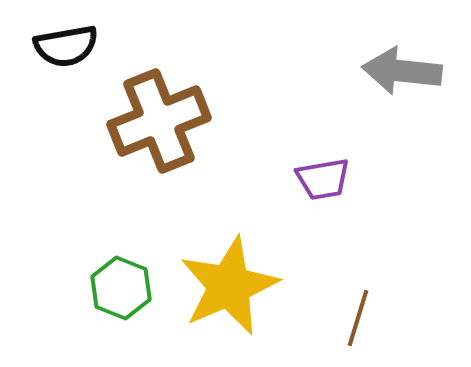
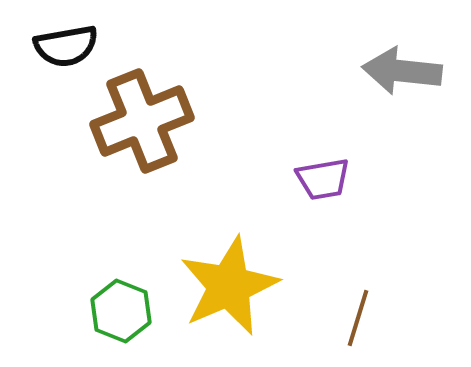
brown cross: moved 17 px left
green hexagon: moved 23 px down
